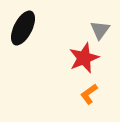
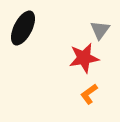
red star: rotated 12 degrees clockwise
